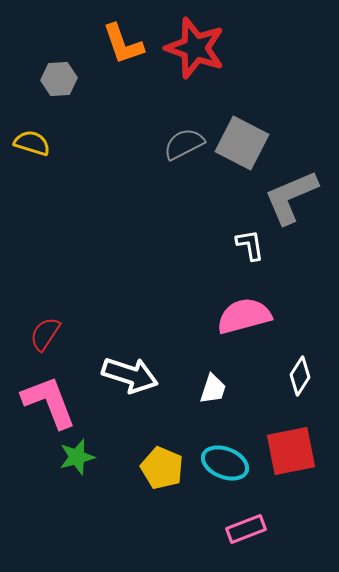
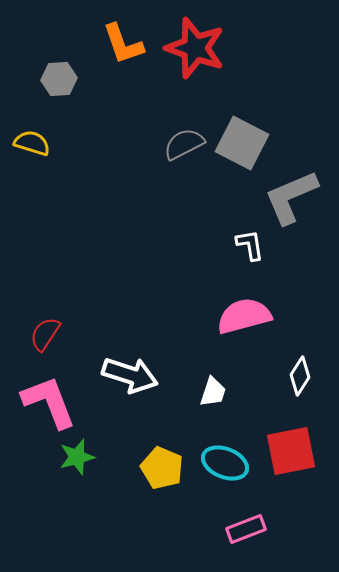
white trapezoid: moved 3 px down
